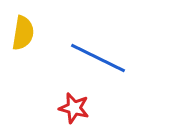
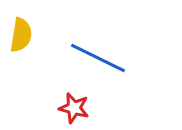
yellow semicircle: moved 2 px left, 2 px down
